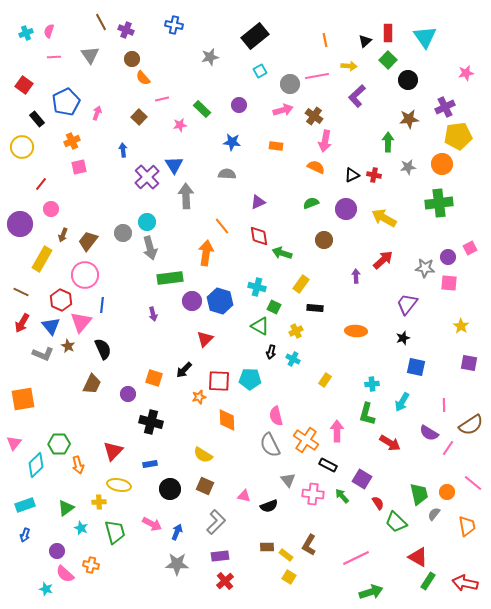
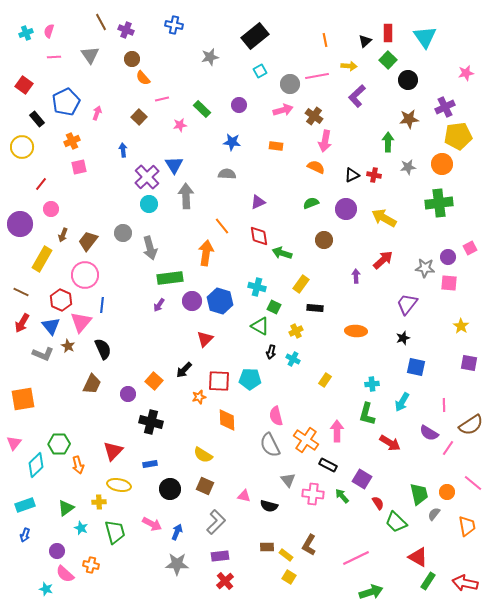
cyan circle at (147, 222): moved 2 px right, 18 px up
purple arrow at (153, 314): moved 6 px right, 9 px up; rotated 48 degrees clockwise
orange square at (154, 378): moved 3 px down; rotated 24 degrees clockwise
black semicircle at (269, 506): rotated 36 degrees clockwise
